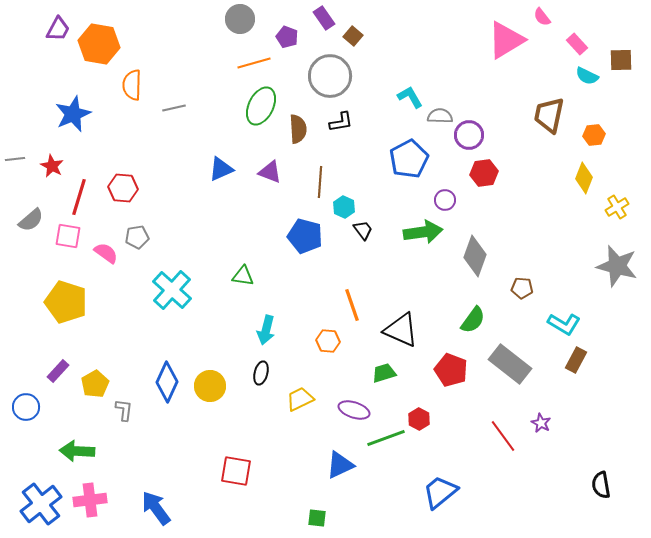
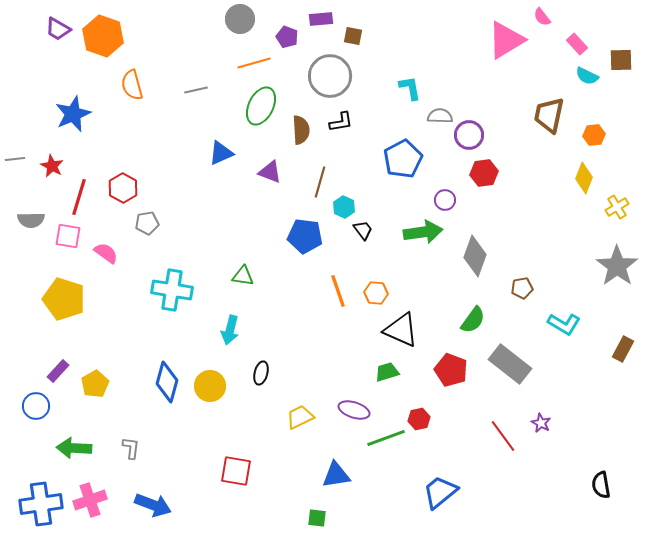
purple rectangle at (324, 18): moved 3 px left, 1 px down; rotated 60 degrees counterclockwise
purple trapezoid at (58, 29): rotated 92 degrees clockwise
brown square at (353, 36): rotated 30 degrees counterclockwise
orange hexagon at (99, 44): moved 4 px right, 8 px up; rotated 9 degrees clockwise
orange semicircle at (132, 85): rotated 16 degrees counterclockwise
cyan L-shape at (410, 97): moved 9 px up; rotated 20 degrees clockwise
gray line at (174, 108): moved 22 px right, 18 px up
brown semicircle at (298, 129): moved 3 px right, 1 px down
blue pentagon at (409, 159): moved 6 px left
blue triangle at (221, 169): moved 16 px up
brown line at (320, 182): rotated 12 degrees clockwise
red hexagon at (123, 188): rotated 24 degrees clockwise
gray semicircle at (31, 220): rotated 40 degrees clockwise
blue pentagon at (305, 236): rotated 8 degrees counterclockwise
gray pentagon at (137, 237): moved 10 px right, 14 px up
gray star at (617, 266): rotated 21 degrees clockwise
brown pentagon at (522, 288): rotated 15 degrees counterclockwise
cyan cross at (172, 290): rotated 33 degrees counterclockwise
yellow pentagon at (66, 302): moved 2 px left, 3 px up
orange line at (352, 305): moved 14 px left, 14 px up
cyan arrow at (266, 330): moved 36 px left
orange hexagon at (328, 341): moved 48 px right, 48 px up
brown rectangle at (576, 360): moved 47 px right, 11 px up
green trapezoid at (384, 373): moved 3 px right, 1 px up
blue diamond at (167, 382): rotated 9 degrees counterclockwise
yellow trapezoid at (300, 399): moved 18 px down
blue circle at (26, 407): moved 10 px right, 1 px up
gray L-shape at (124, 410): moved 7 px right, 38 px down
red hexagon at (419, 419): rotated 20 degrees clockwise
green arrow at (77, 451): moved 3 px left, 3 px up
blue triangle at (340, 465): moved 4 px left, 10 px down; rotated 16 degrees clockwise
pink cross at (90, 500): rotated 12 degrees counterclockwise
blue cross at (41, 504): rotated 30 degrees clockwise
blue arrow at (156, 508): moved 3 px left, 3 px up; rotated 147 degrees clockwise
